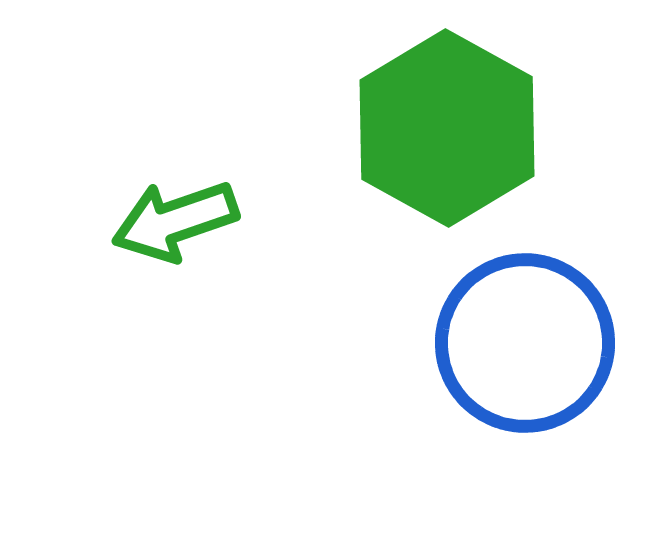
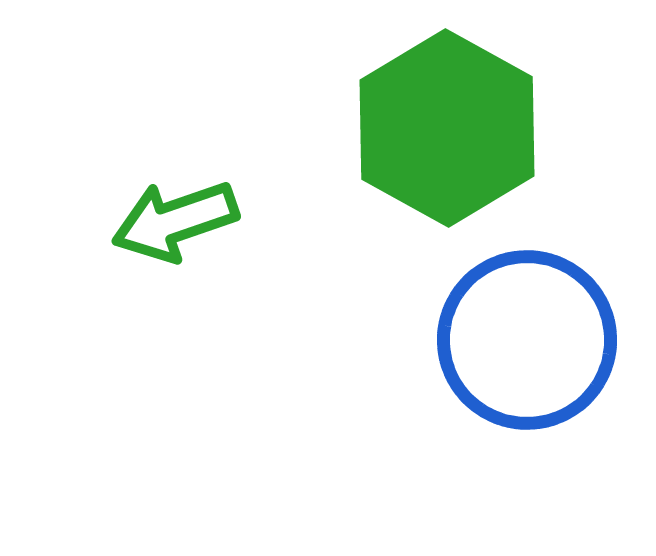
blue circle: moved 2 px right, 3 px up
